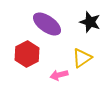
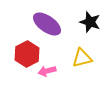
yellow triangle: rotated 20 degrees clockwise
pink arrow: moved 12 px left, 4 px up
